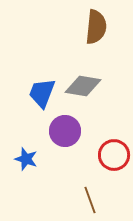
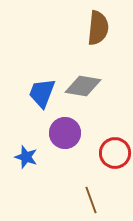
brown semicircle: moved 2 px right, 1 px down
purple circle: moved 2 px down
red circle: moved 1 px right, 2 px up
blue star: moved 2 px up
brown line: moved 1 px right
